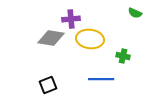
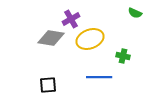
purple cross: rotated 24 degrees counterclockwise
yellow ellipse: rotated 28 degrees counterclockwise
blue line: moved 2 px left, 2 px up
black square: rotated 18 degrees clockwise
